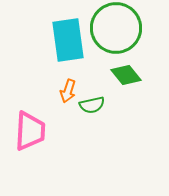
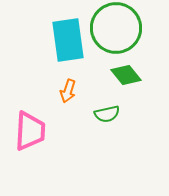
green semicircle: moved 15 px right, 9 px down
